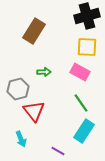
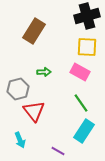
cyan arrow: moved 1 px left, 1 px down
